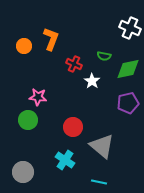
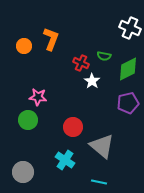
red cross: moved 7 px right, 1 px up
green diamond: rotated 15 degrees counterclockwise
